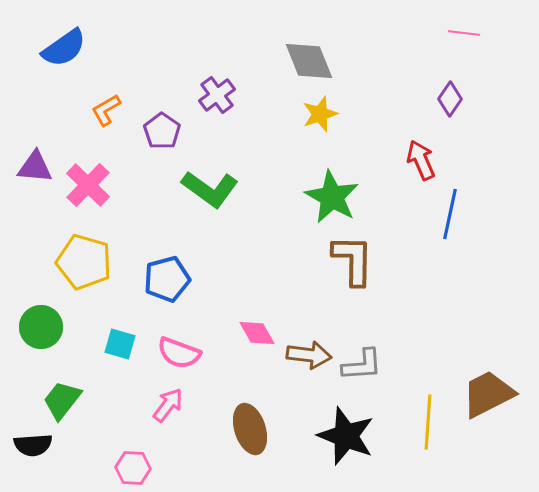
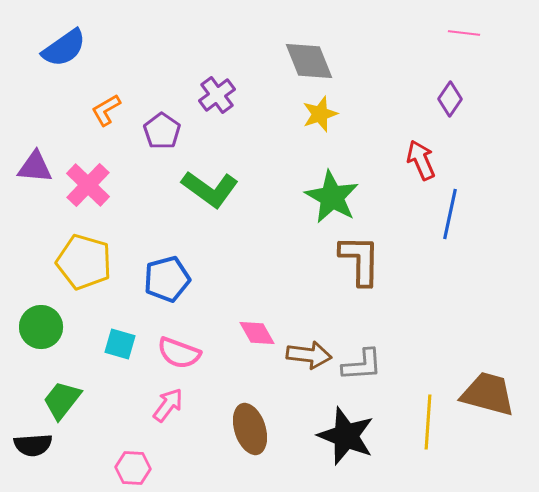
brown L-shape: moved 7 px right
brown trapezoid: rotated 42 degrees clockwise
